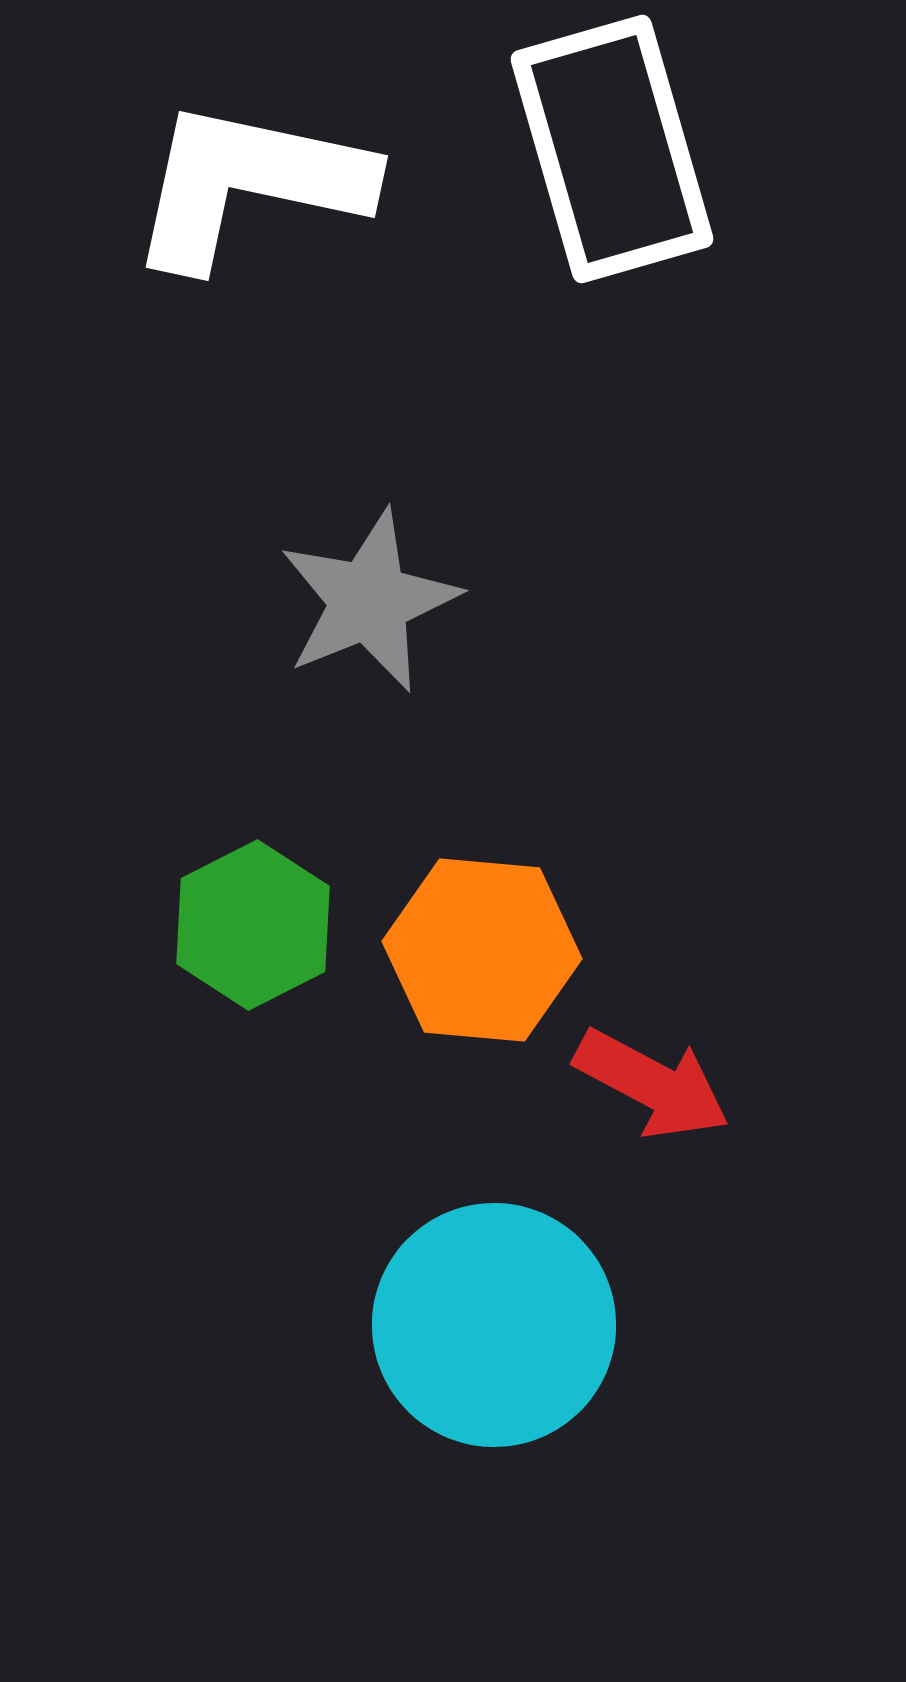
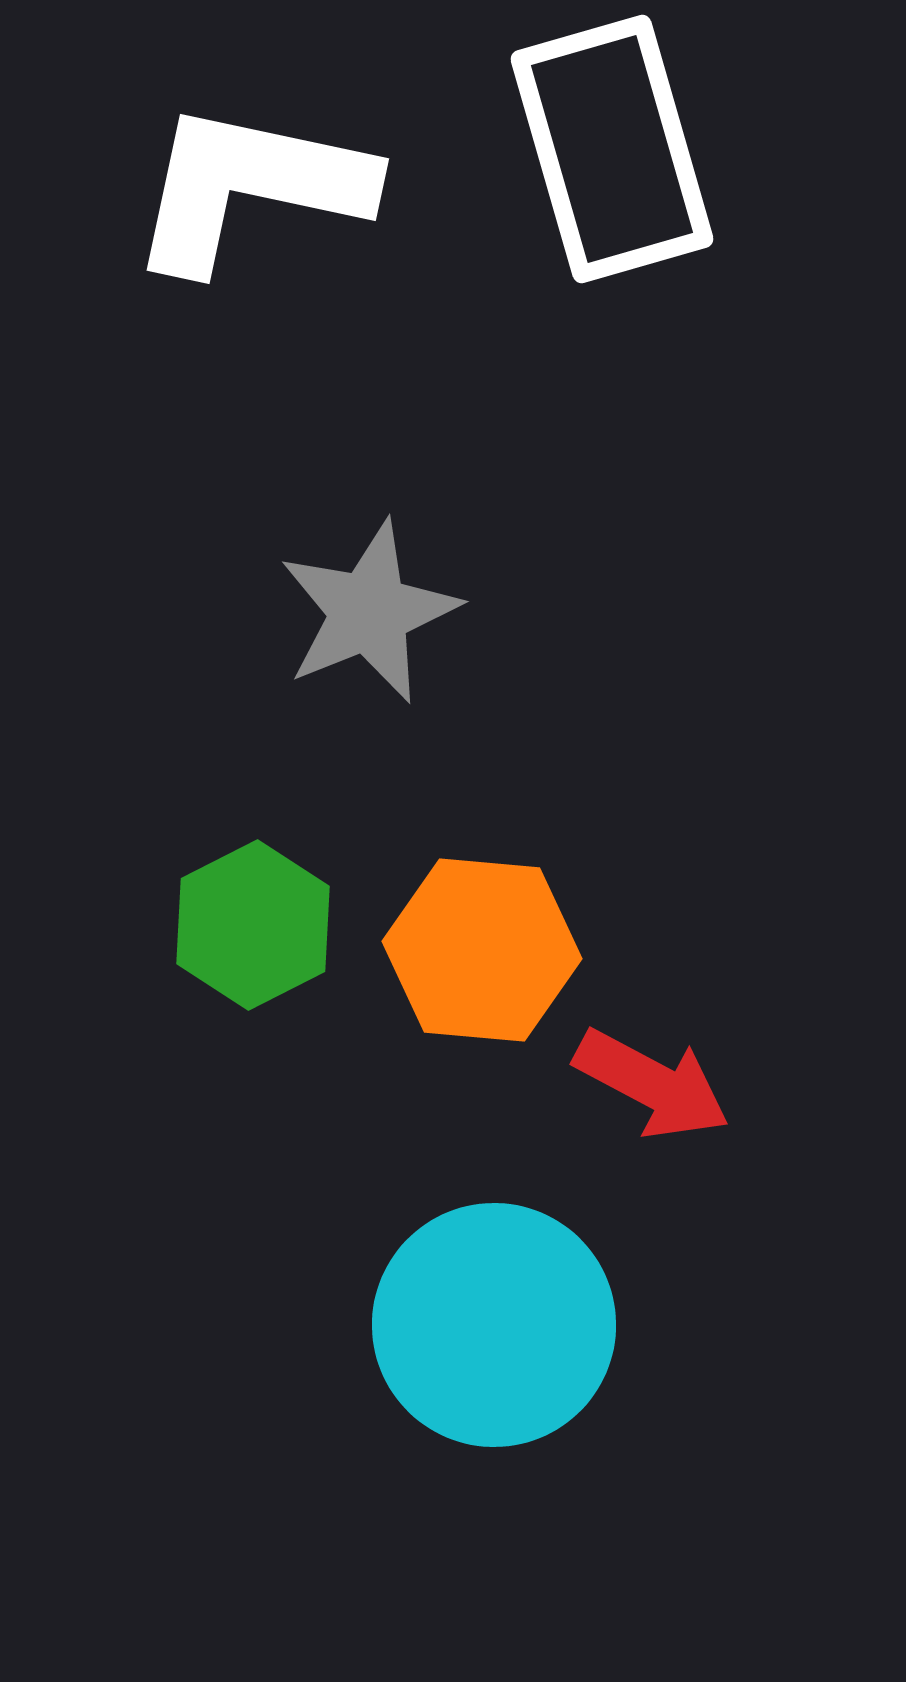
white L-shape: moved 1 px right, 3 px down
gray star: moved 11 px down
